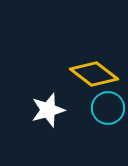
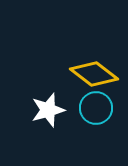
cyan circle: moved 12 px left
